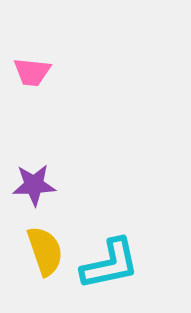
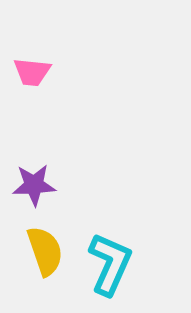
cyan L-shape: rotated 54 degrees counterclockwise
